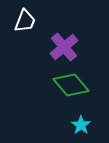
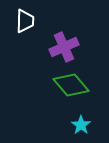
white trapezoid: rotated 20 degrees counterclockwise
purple cross: rotated 16 degrees clockwise
